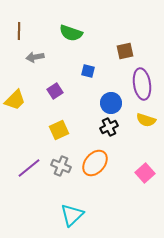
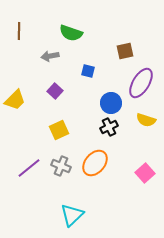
gray arrow: moved 15 px right, 1 px up
purple ellipse: moved 1 px left, 1 px up; rotated 40 degrees clockwise
purple square: rotated 14 degrees counterclockwise
